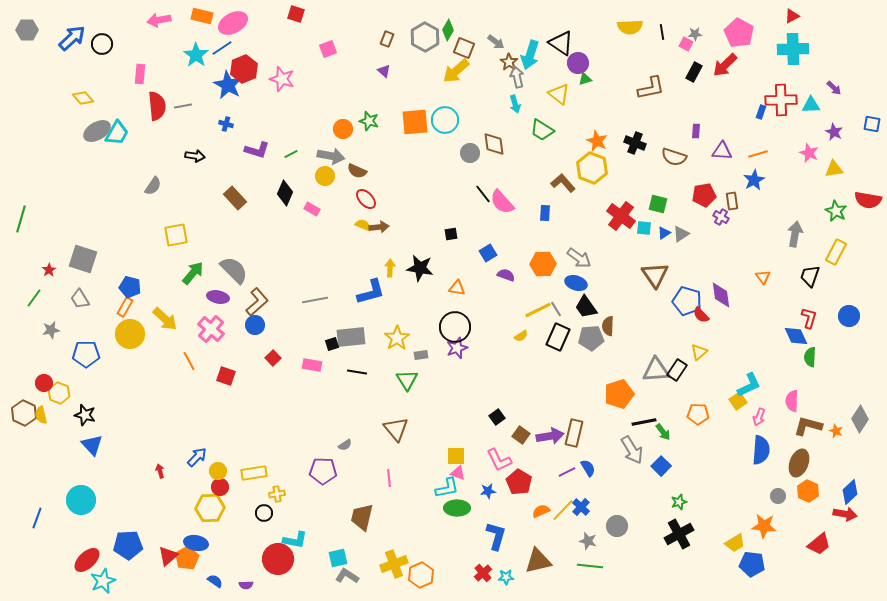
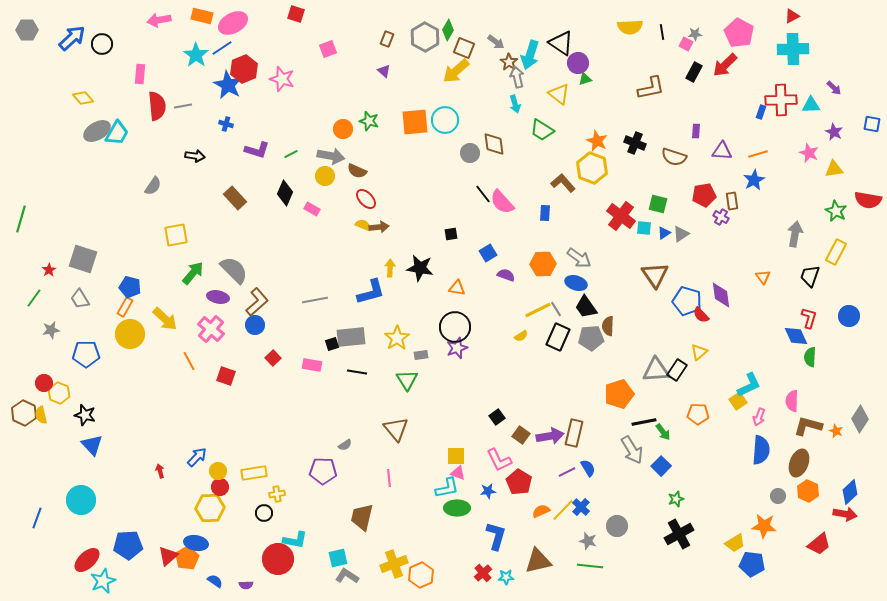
green star at (679, 502): moved 3 px left, 3 px up
